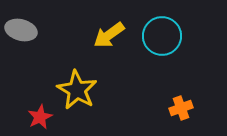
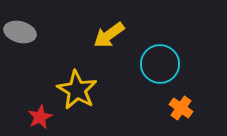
gray ellipse: moved 1 px left, 2 px down
cyan circle: moved 2 px left, 28 px down
orange cross: rotated 35 degrees counterclockwise
